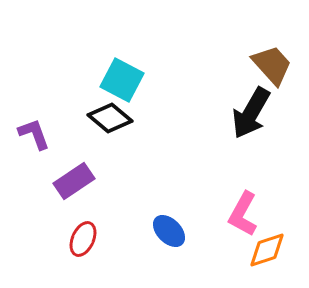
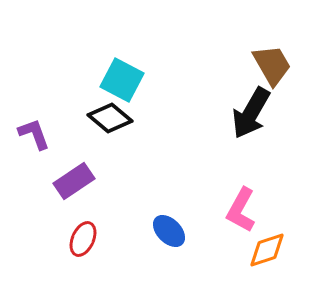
brown trapezoid: rotated 12 degrees clockwise
pink L-shape: moved 2 px left, 4 px up
